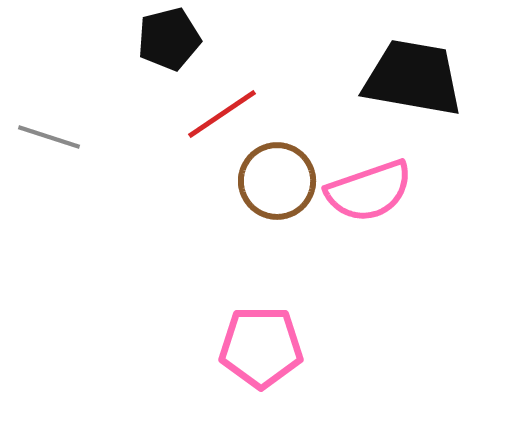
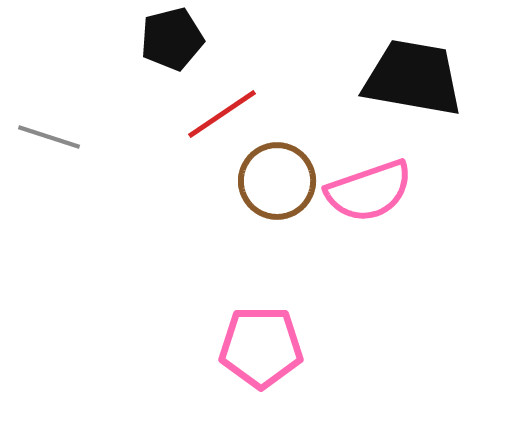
black pentagon: moved 3 px right
